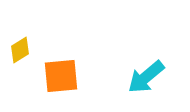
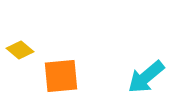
yellow diamond: rotated 72 degrees clockwise
